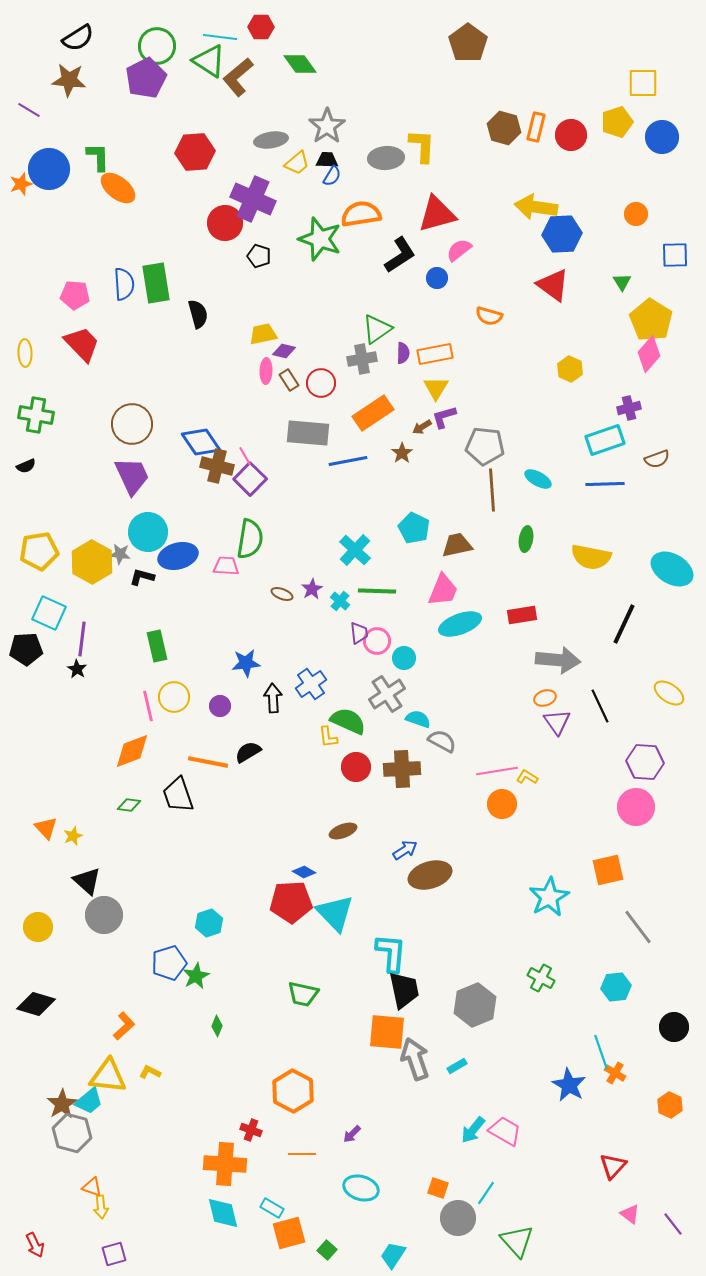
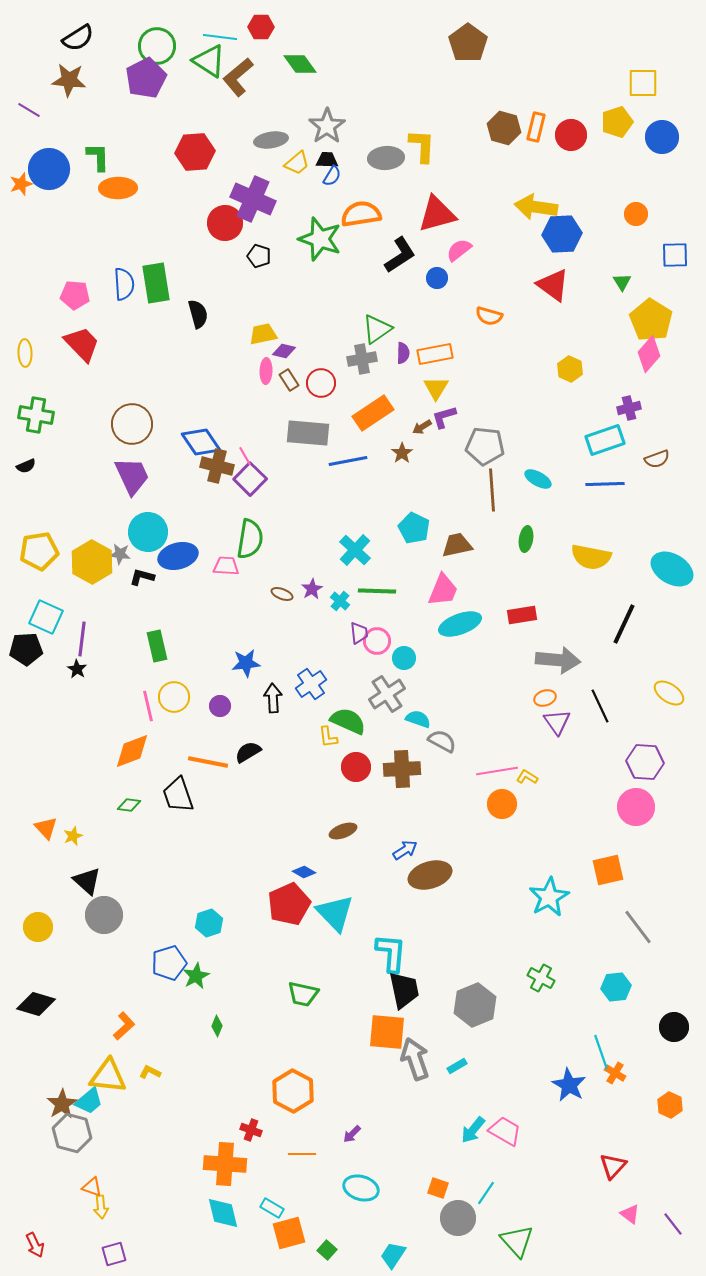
orange ellipse at (118, 188): rotated 39 degrees counterclockwise
cyan square at (49, 613): moved 3 px left, 4 px down
red pentagon at (291, 902): moved 2 px left, 2 px down; rotated 21 degrees counterclockwise
